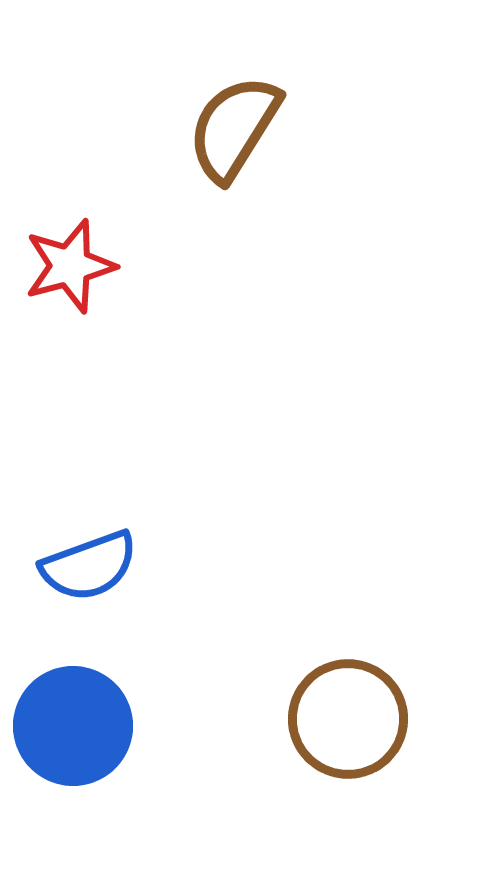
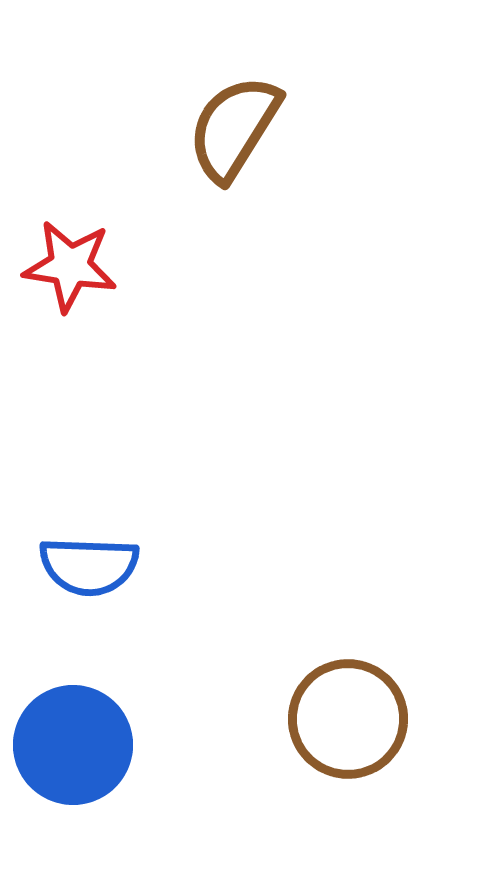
red star: rotated 24 degrees clockwise
blue semicircle: rotated 22 degrees clockwise
blue circle: moved 19 px down
